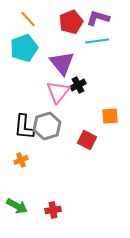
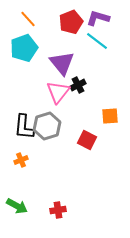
cyan line: rotated 45 degrees clockwise
red cross: moved 5 px right
